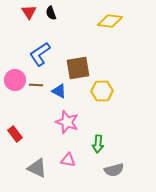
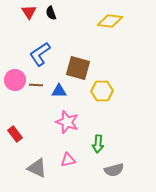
brown square: rotated 25 degrees clockwise
blue triangle: rotated 28 degrees counterclockwise
pink triangle: rotated 21 degrees counterclockwise
